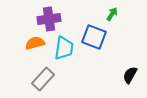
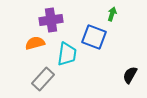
green arrow: rotated 16 degrees counterclockwise
purple cross: moved 2 px right, 1 px down
cyan trapezoid: moved 3 px right, 6 px down
